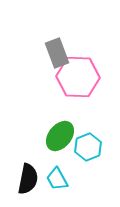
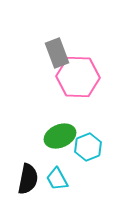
green ellipse: rotated 28 degrees clockwise
